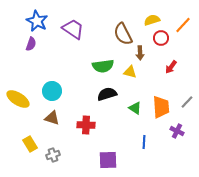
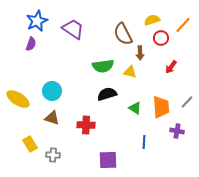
blue star: rotated 20 degrees clockwise
purple cross: rotated 16 degrees counterclockwise
gray cross: rotated 24 degrees clockwise
